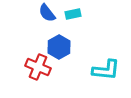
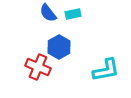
blue semicircle: moved 1 px right
cyan L-shape: rotated 16 degrees counterclockwise
